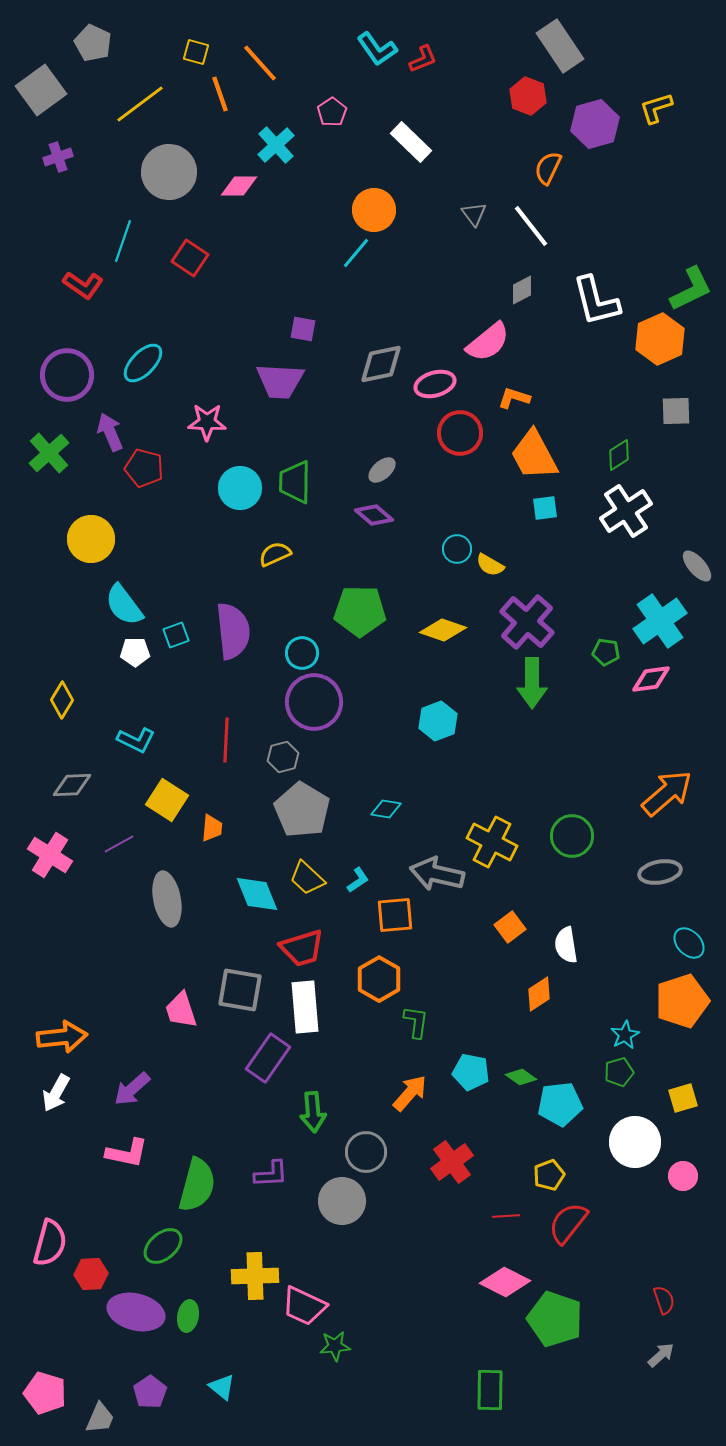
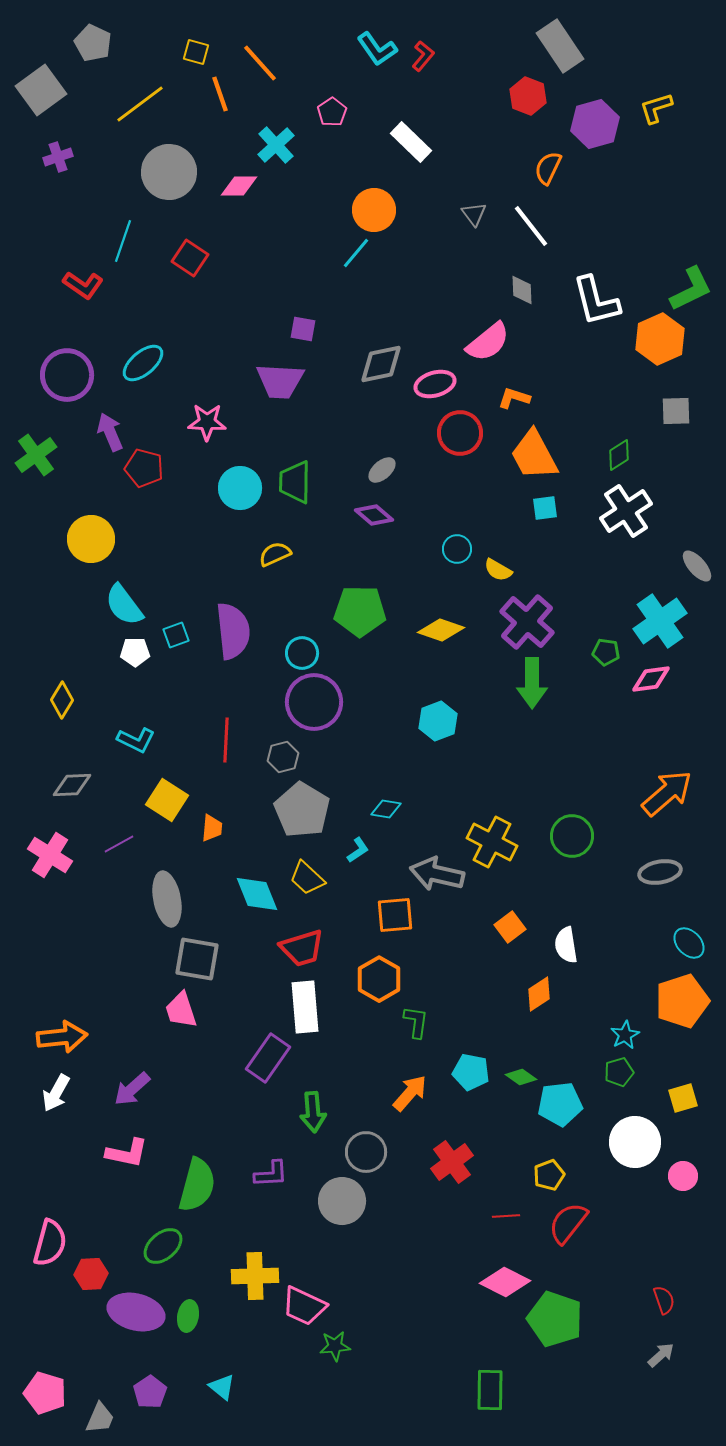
red L-shape at (423, 59): moved 3 px up; rotated 28 degrees counterclockwise
gray diamond at (522, 290): rotated 64 degrees counterclockwise
cyan ellipse at (143, 363): rotated 6 degrees clockwise
green cross at (49, 453): moved 13 px left, 2 px down; rotated 6 degrees clockwise
yellow semicircle at (490, 565): moved 8 px right, 5 px down
yellow diamond at (443, 630): moved 2 px left
cyan L-shape at (358, 880): moved 30 px up
gray square at (240, 990): moved 43 px left, 31 px up
